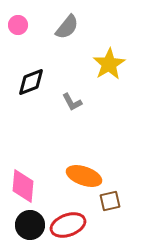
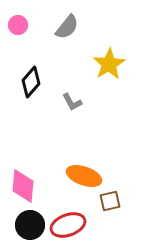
black diamond: rotated 28 degrees counterclockwise
